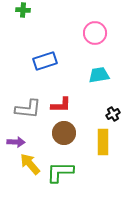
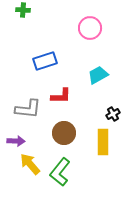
pink circle: moved 5 px left, 5 px up
cyan trapezoid: moved 1 px left; rotated 20 degrees counterclockwise
red L-shape: moved 9 px up
purple arrow: moved 1 px up
green L-shape: rotated 52 degrees counterclockwise
